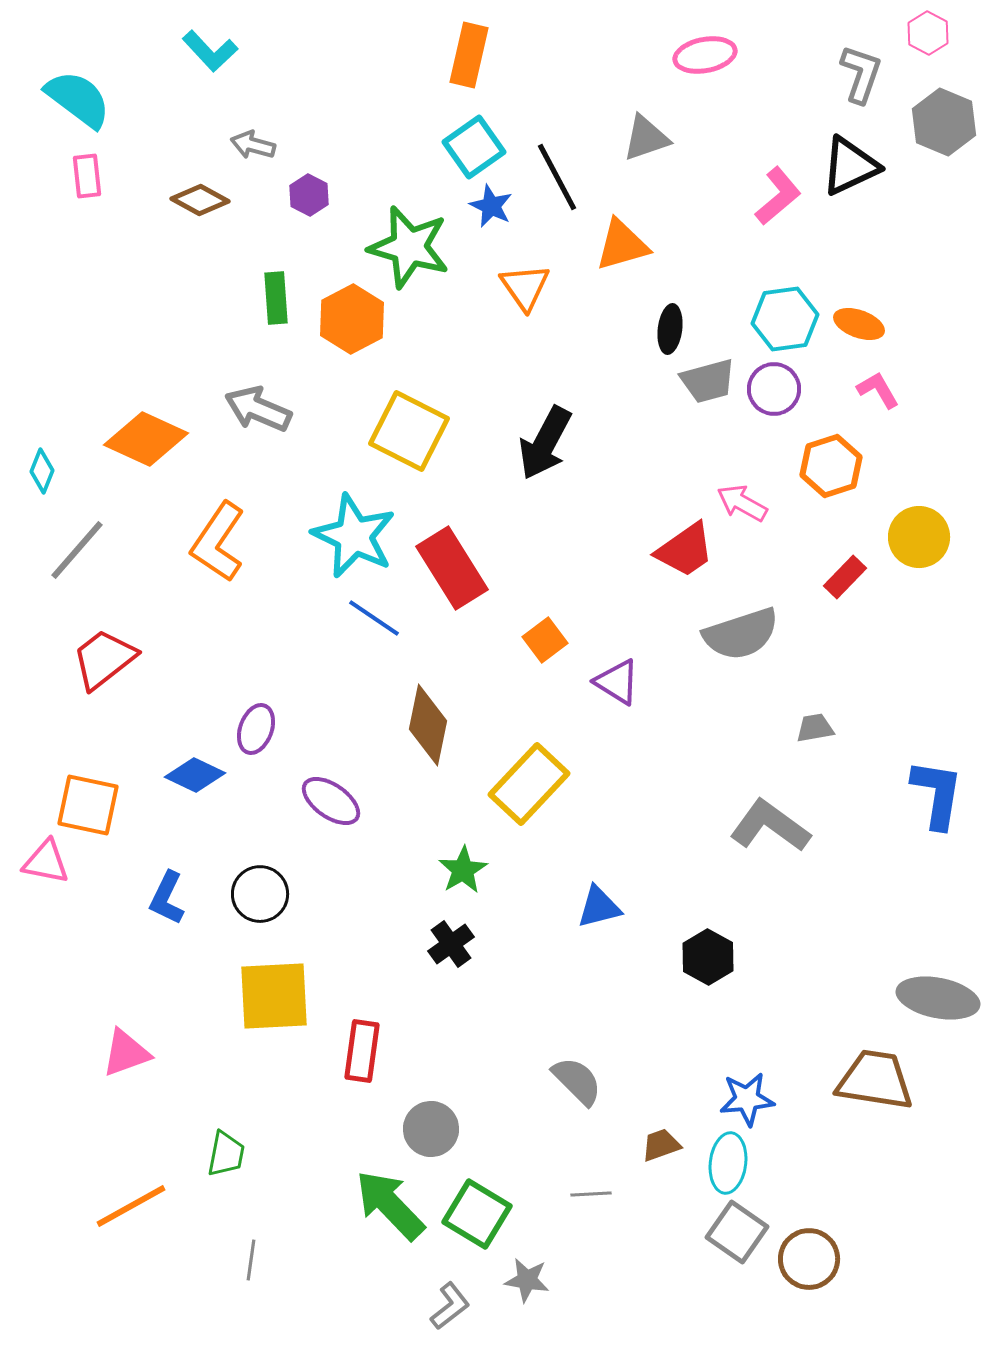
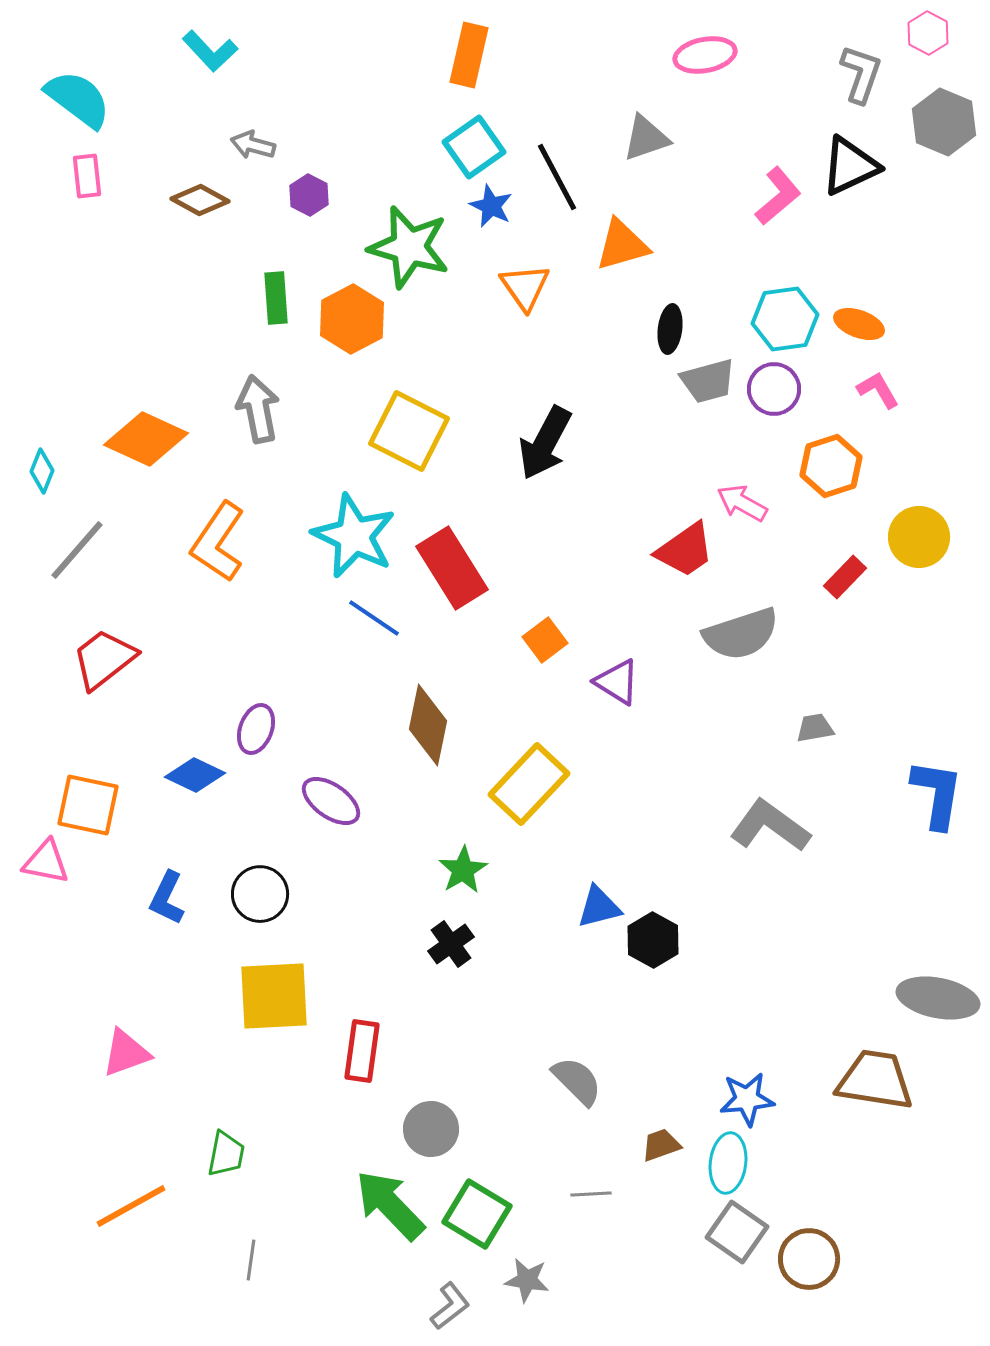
gray arrow at (258, 409): rotated 56 degrees clockwise
black hexagon at (708, 957): moved 55 px left, 17 px up
